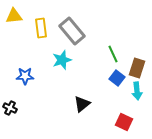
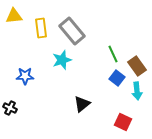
brown rectangle: moved 2 px up; rotated 54 degrees counterclockwise
red square: moved 1 px left
